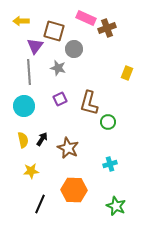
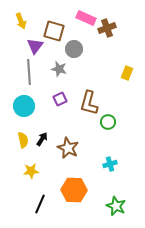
yellow arrow: rotated 112 degrees counterclockwise
gray star: moved 1 px right, 1 px down
